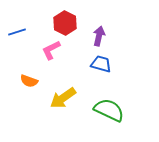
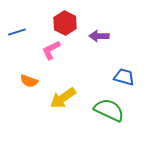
purple arrow: rotated 102 degrees counterclockwise
blue trapezoid: moved 23 px right, 13 px down
